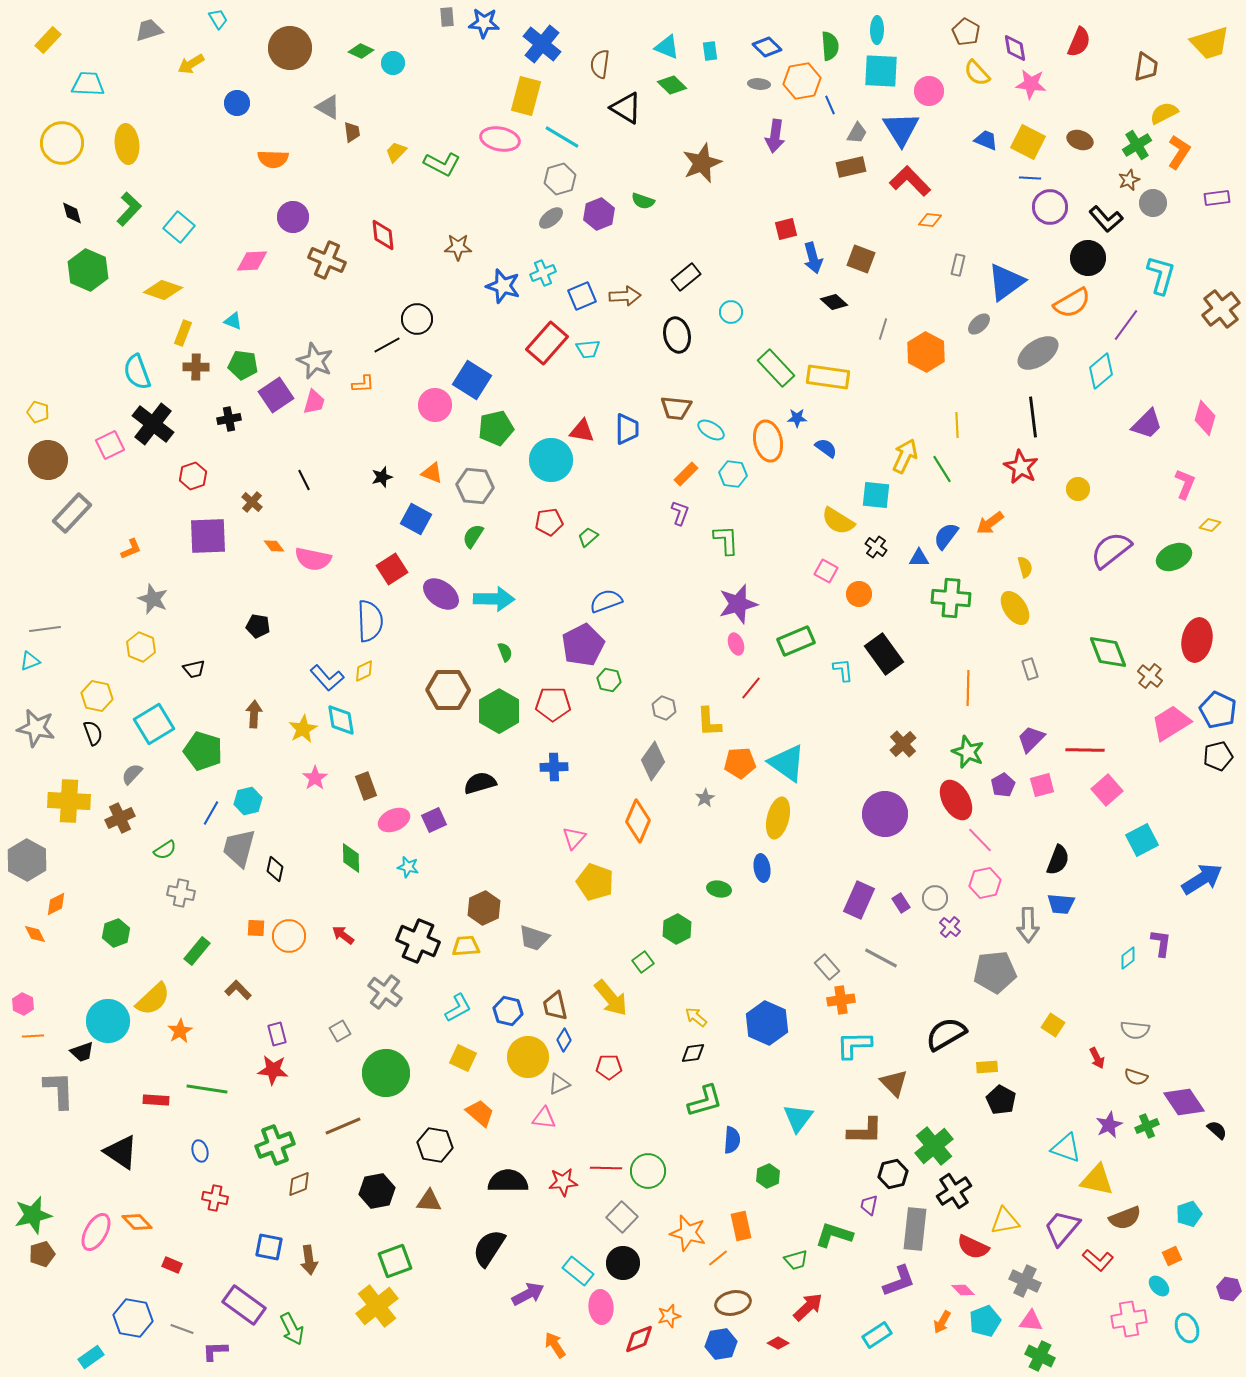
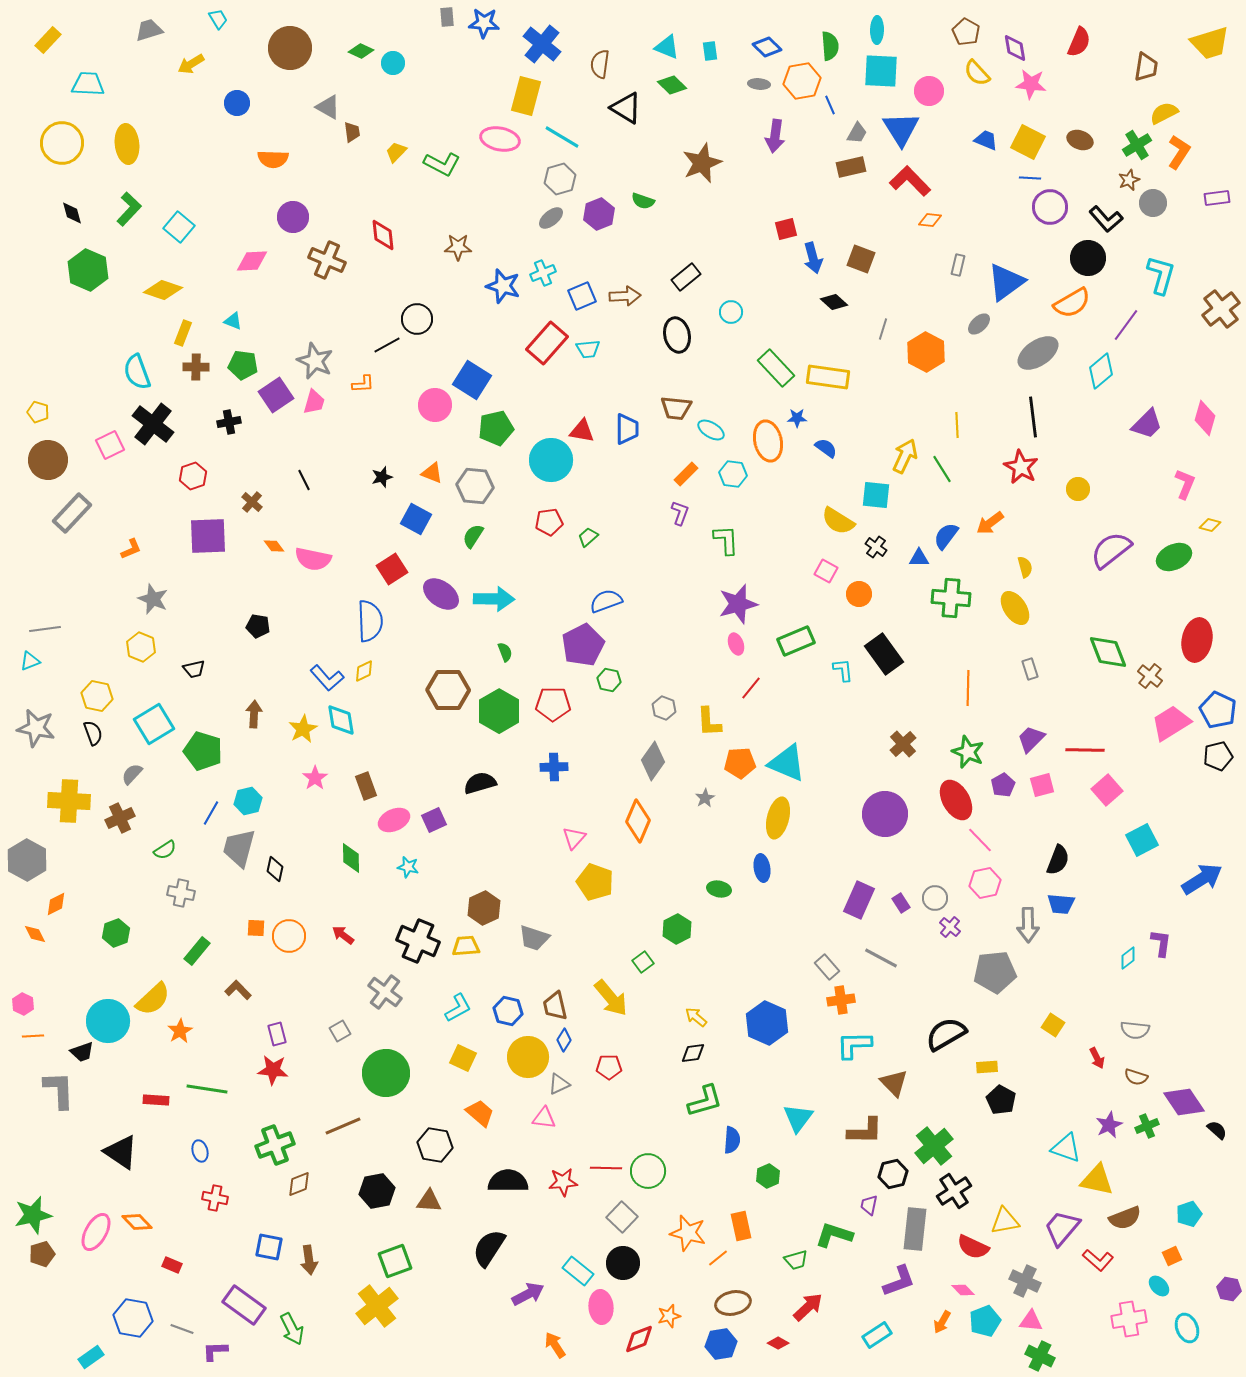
black cross at (229, 419): moved 3 px down
cyan triangle at (787, 763): rotated 12 degrees counterclockwise
